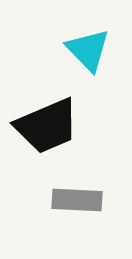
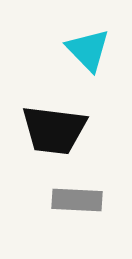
black trapezoid: moved 7 px right, 4 px down; rotated 30 degrees clockwise
